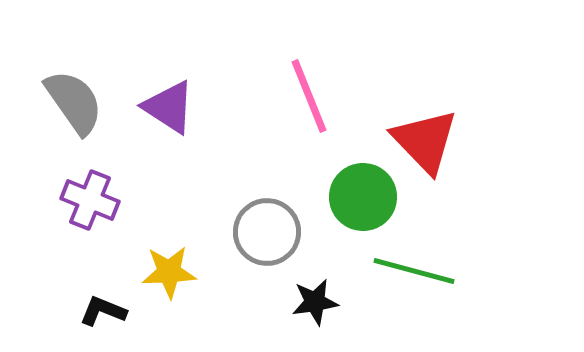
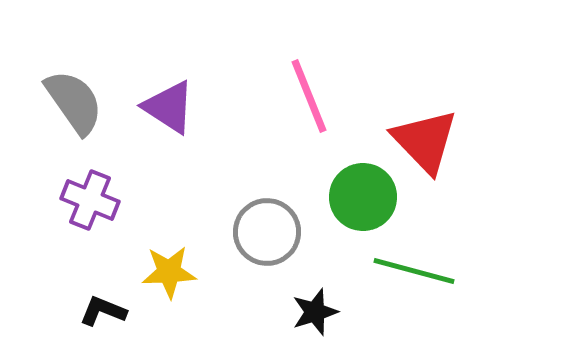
black star: moved 10 px down; rotated 9 degrees counterclockwise
